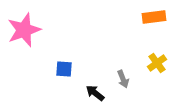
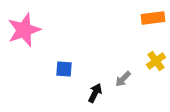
orange rectangle: moved 1 px left, 1 px down
yellow cross: moved 1 px left, 2 px up
gray arrow: rotated 66 degrees clockwise
black arrow: rotated 78 degrees clockwise
